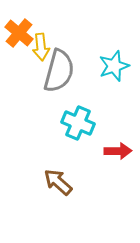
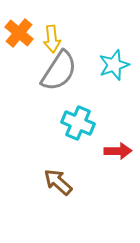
yellow arrow: moved 11 px right, 8 px up
cyan star: moved 1 px up
gray semicircle: rotated 18 degrees clockwise
